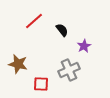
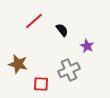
purple star: moved 3 px right; rotated 16 degrees counterclockwise
